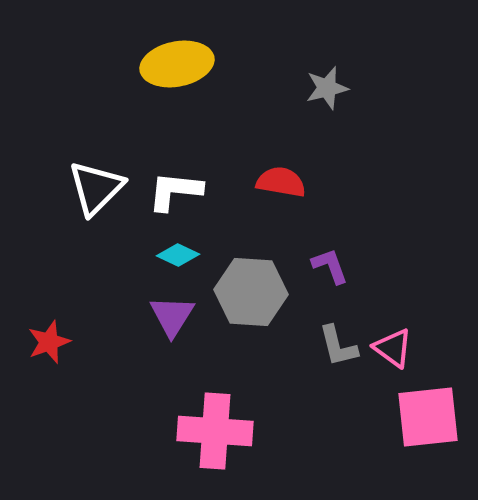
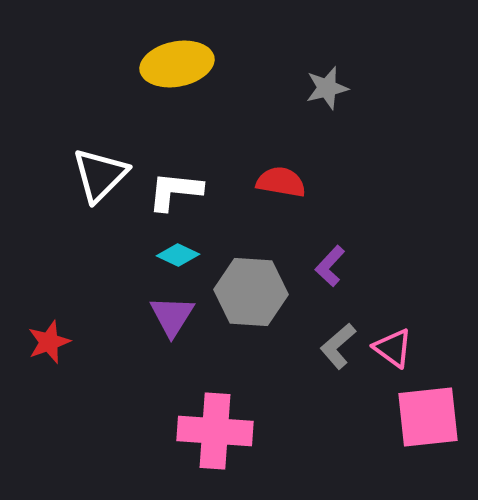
white triangle: moved 4 px right, 13 px up
purple L-shape: rotated 117 degrees counterclockwise
gray L-shape: rotated 63 degrees clockwise
